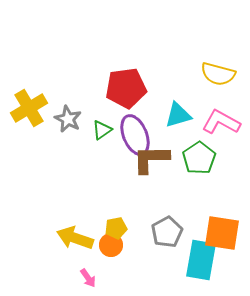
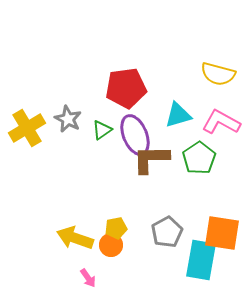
yellow cross: moved 2 px left, 20 px down
